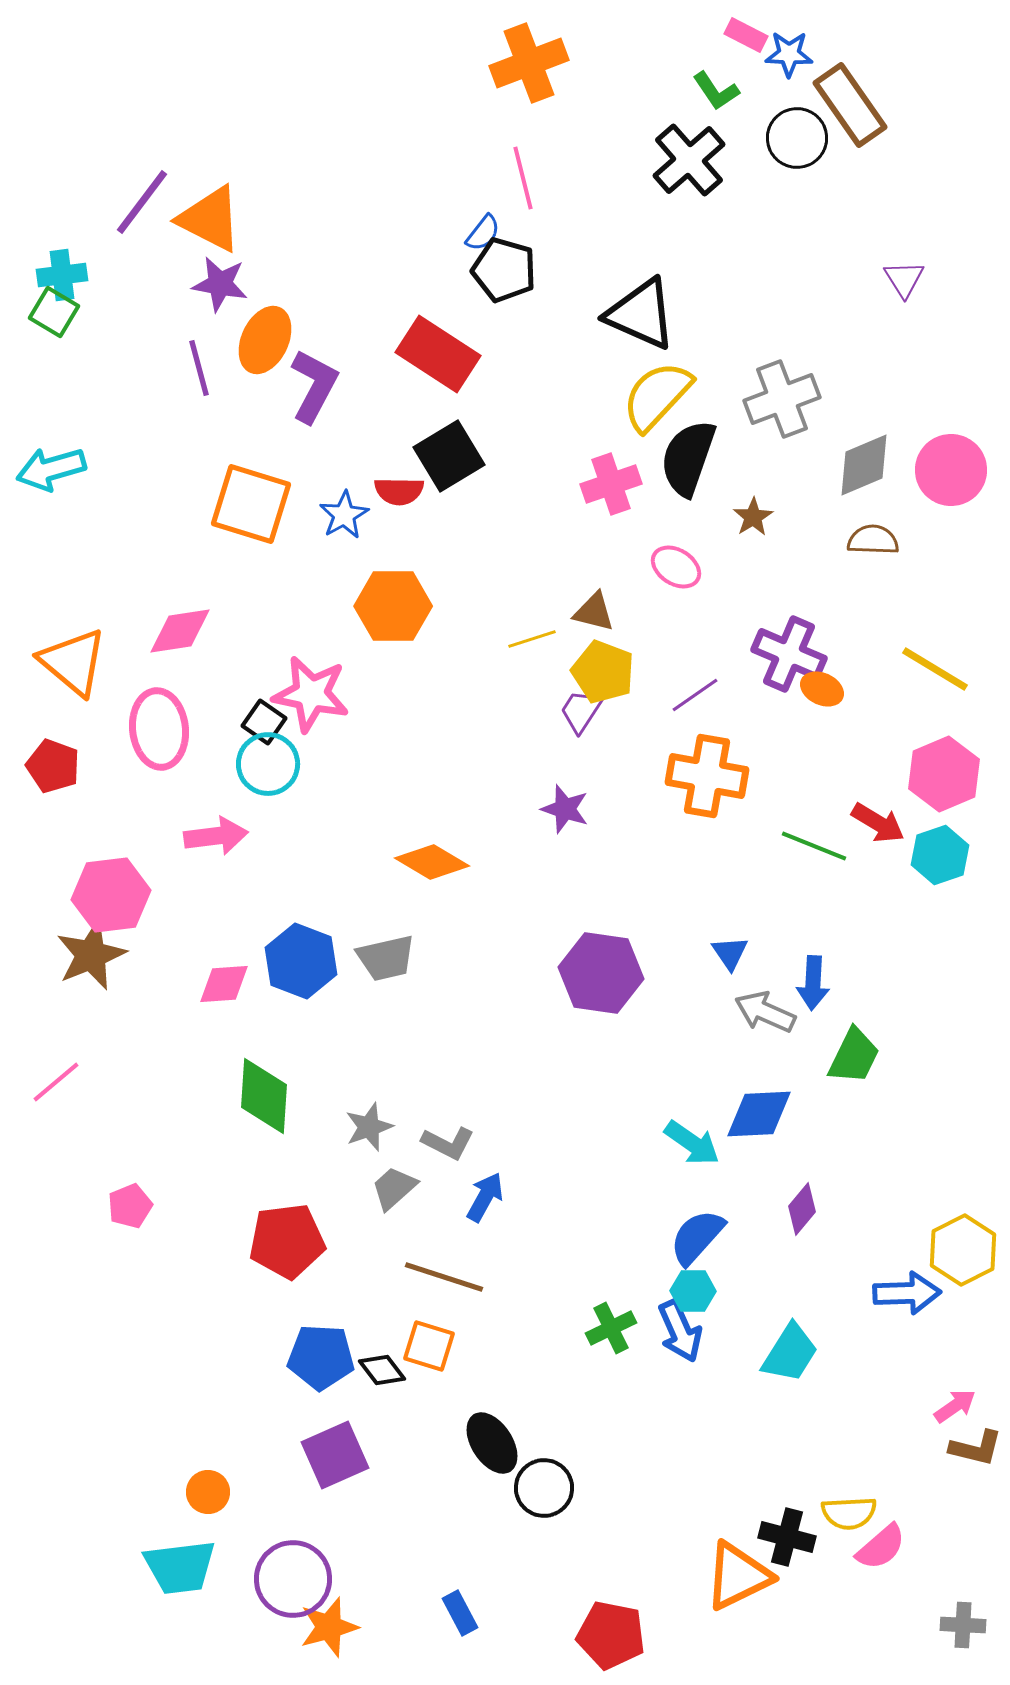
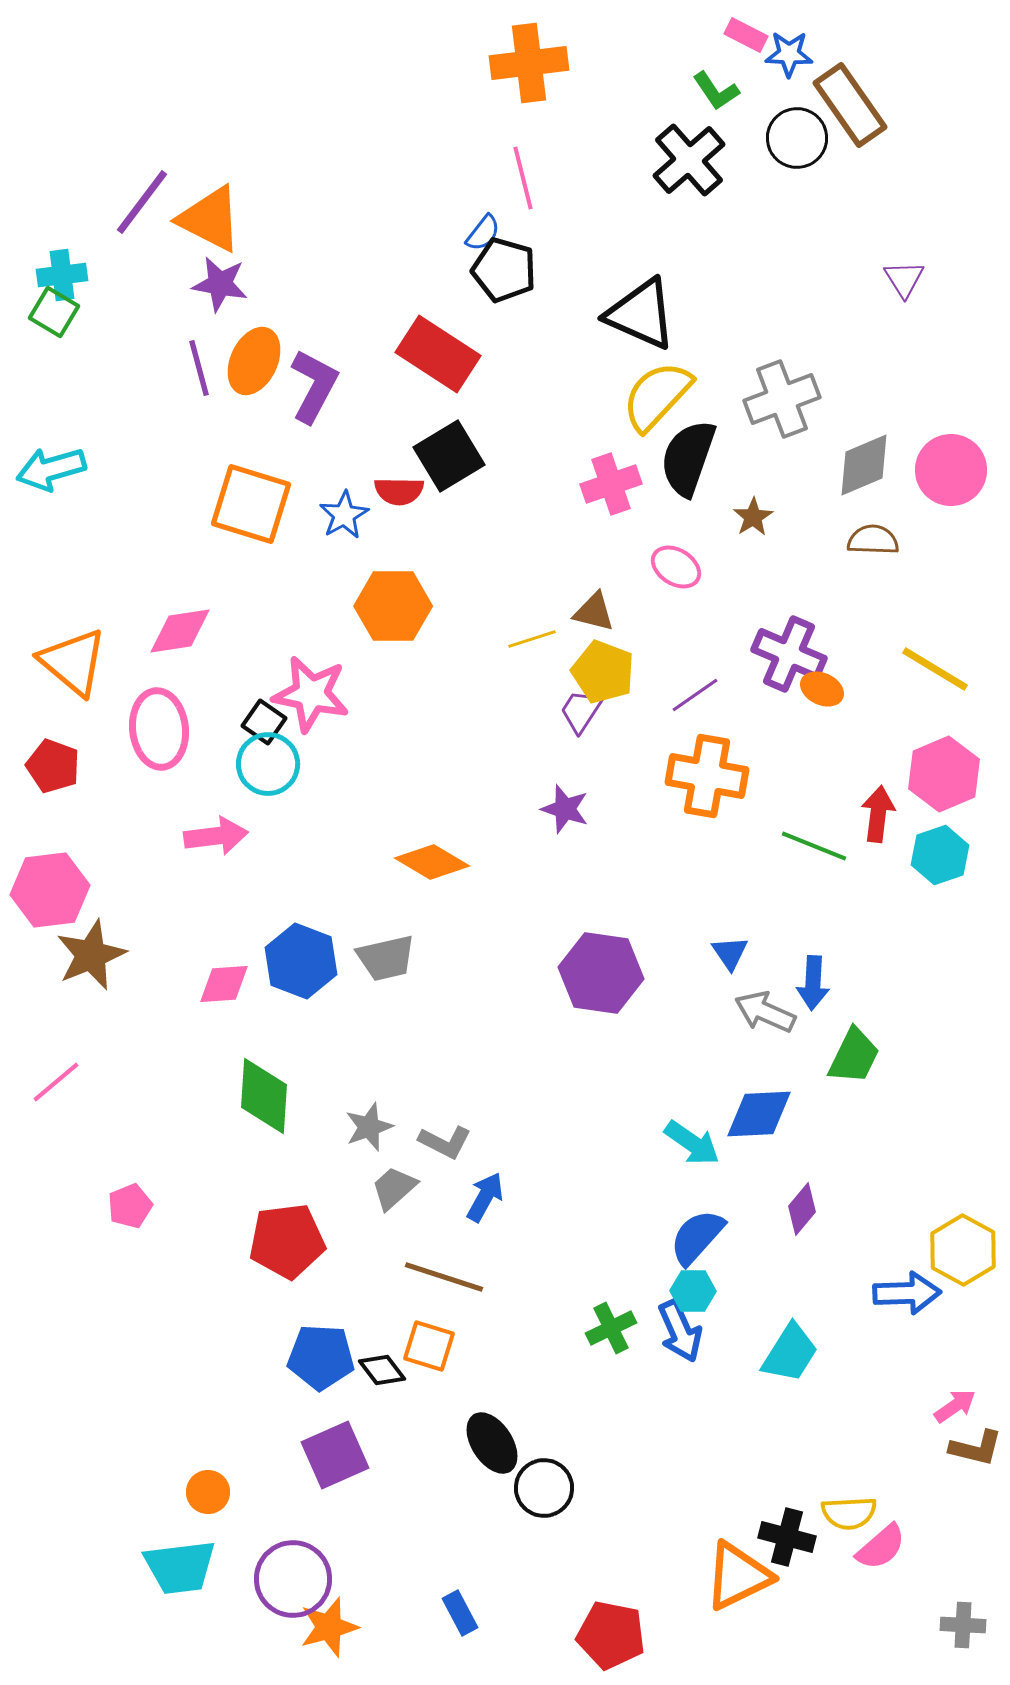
orange cross at (529, 63): rotated 14 degrees clockwise
orange ellipse at (265, 340): moved 11 px left, 21 px down
red arrow at (878, 823): moved 9 px up; rotated 114 degrees counterclockwise
pink hexagon at (111, 895): moved 61 px left, 5 px up
gray L-shape at (448, 1143): moved 3 px left, 1 px up
yellow hexagon at (963, 1250): rotated 4 degrees counterclockwise
